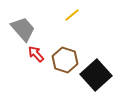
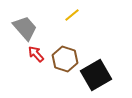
gray trapezoid: moved 2 px right, 1 px up
brown hexagon: moved 1 px up
black square: rotated 12 degrees clockwise
